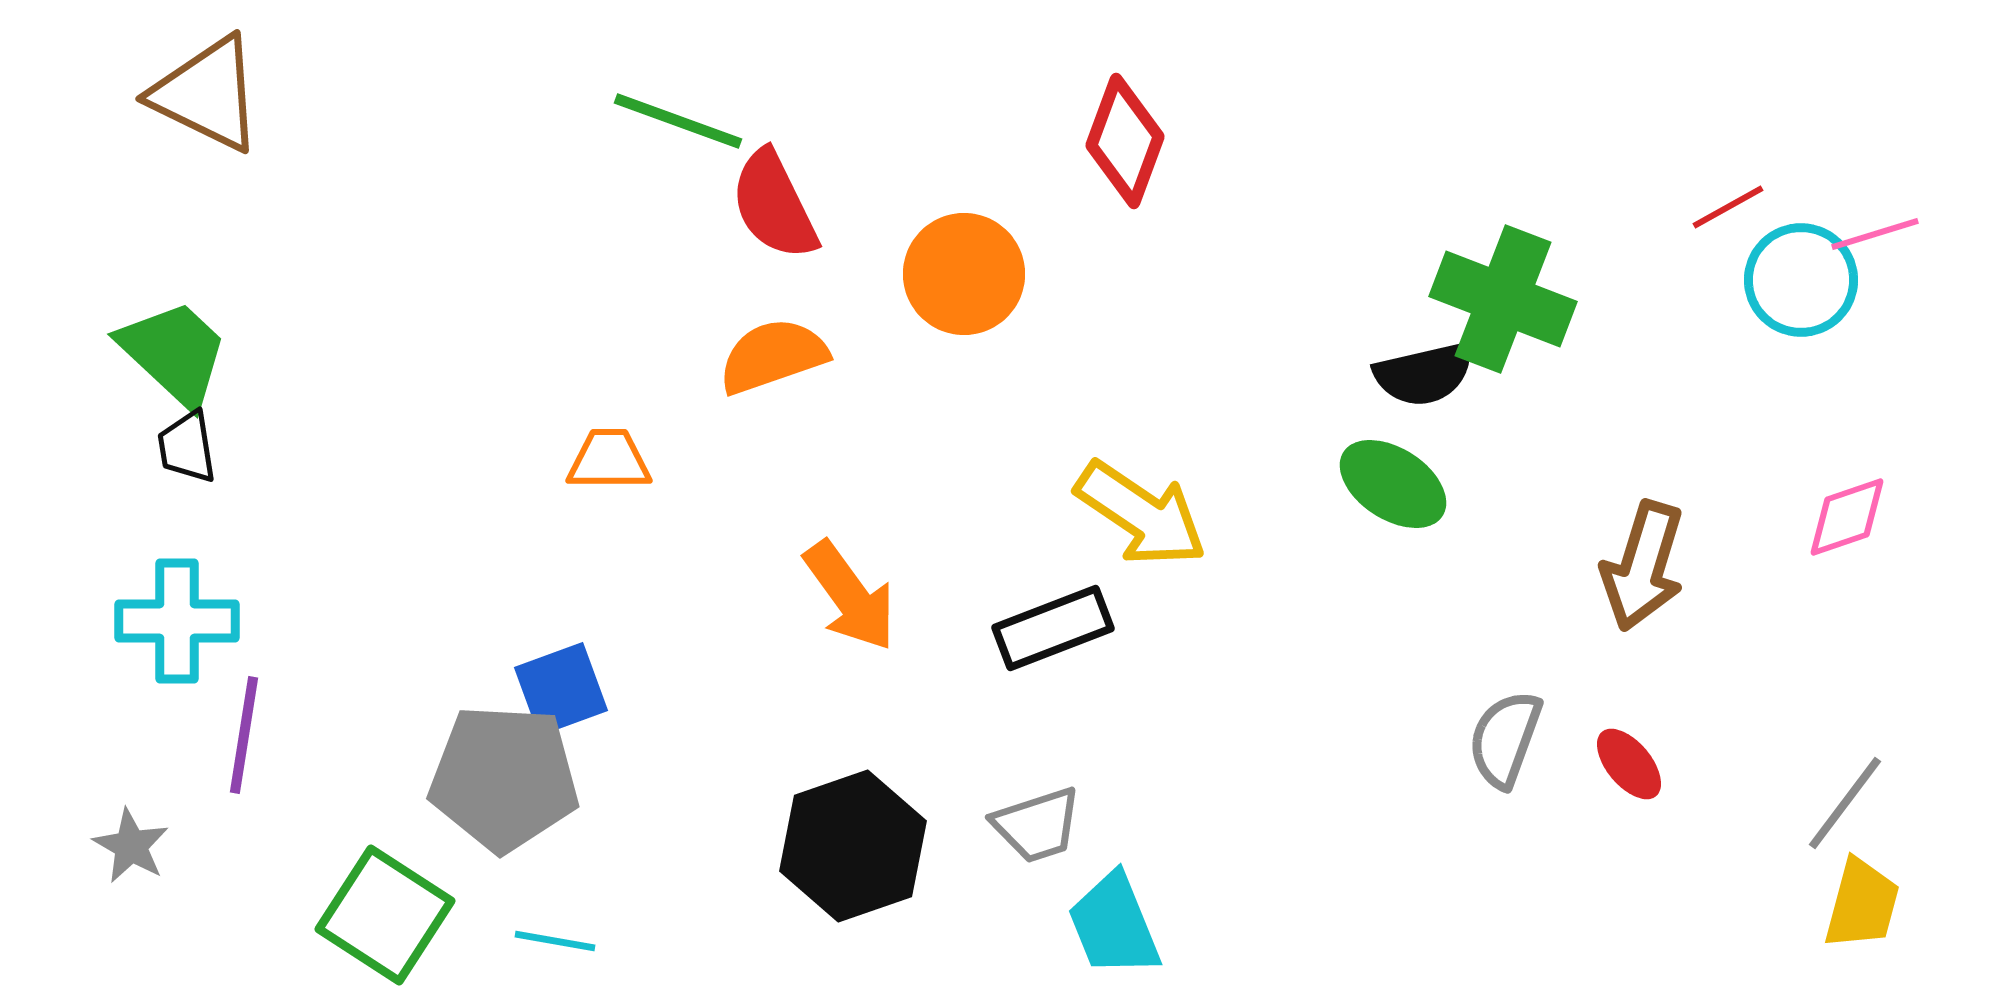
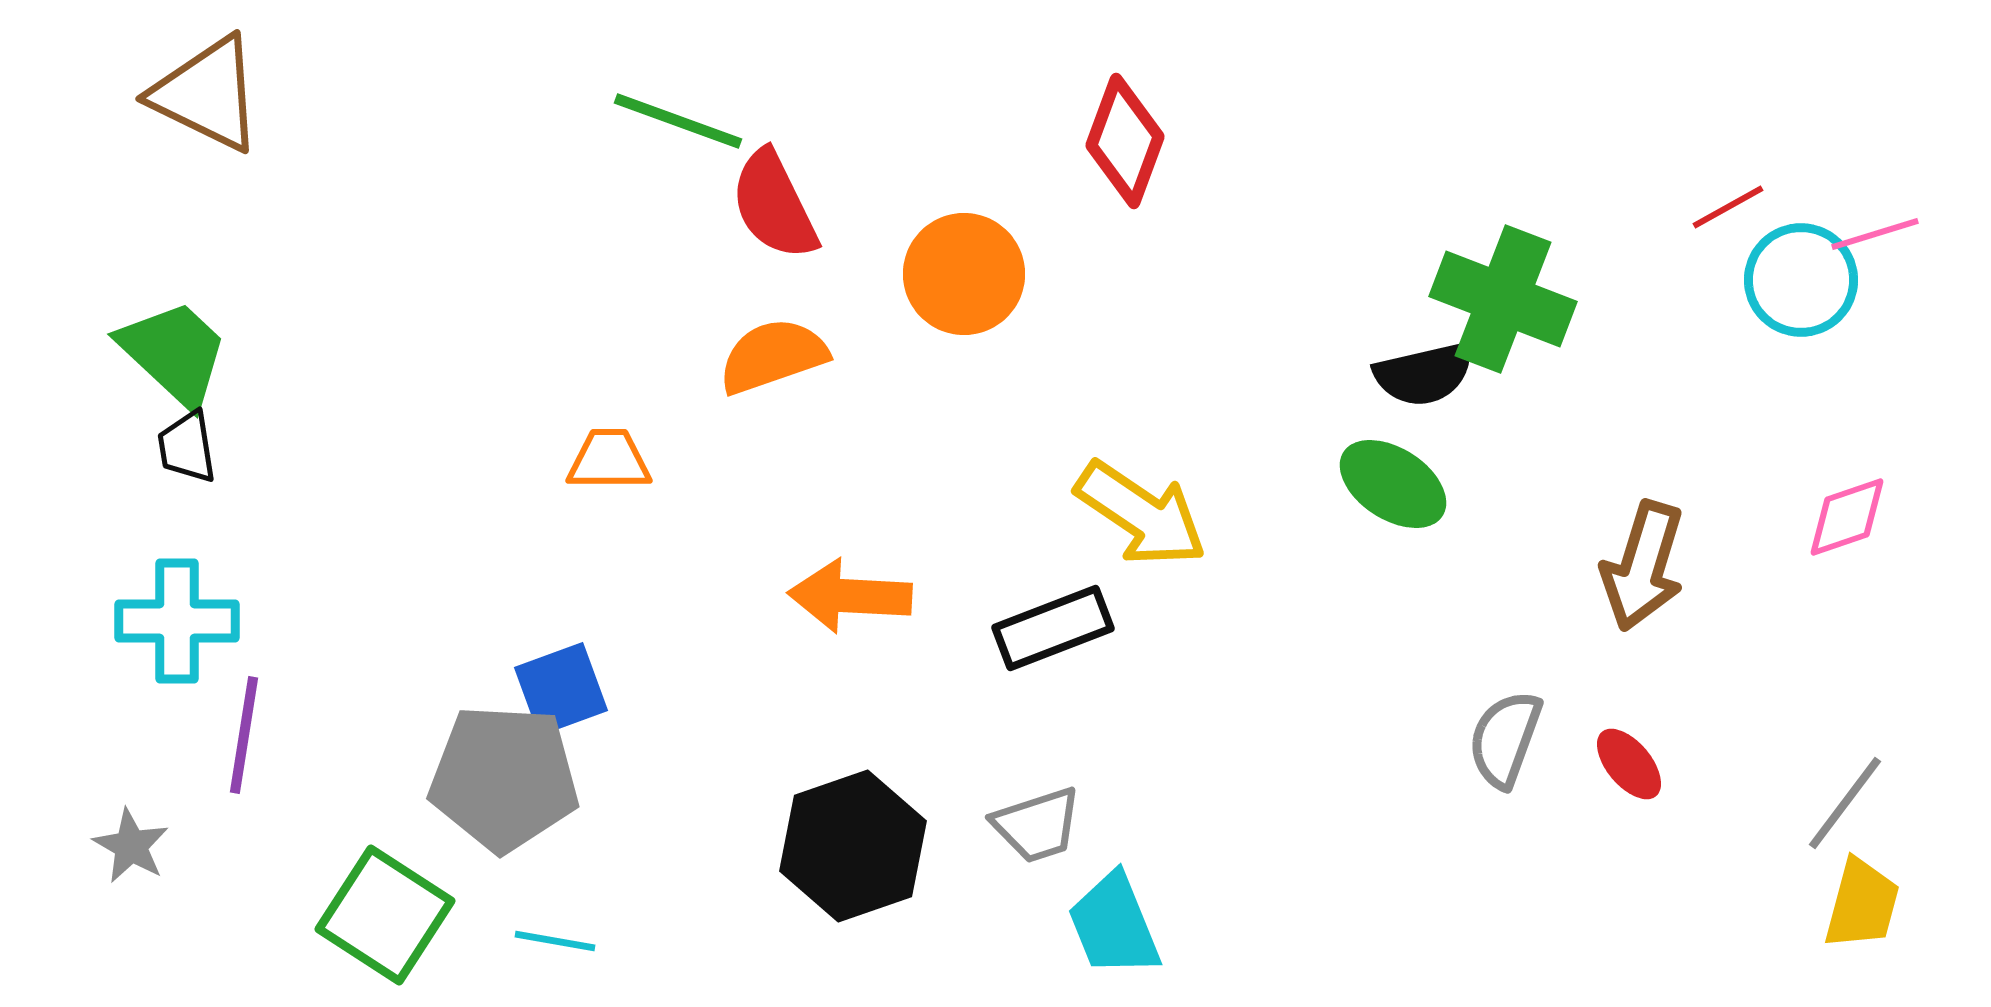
orange arrow: rotated 129 degrees clockwise
